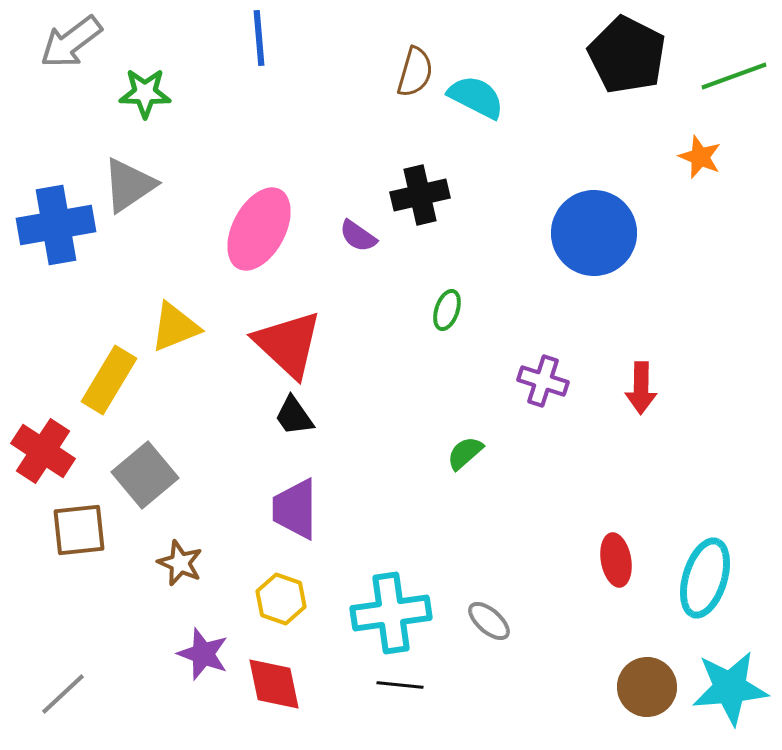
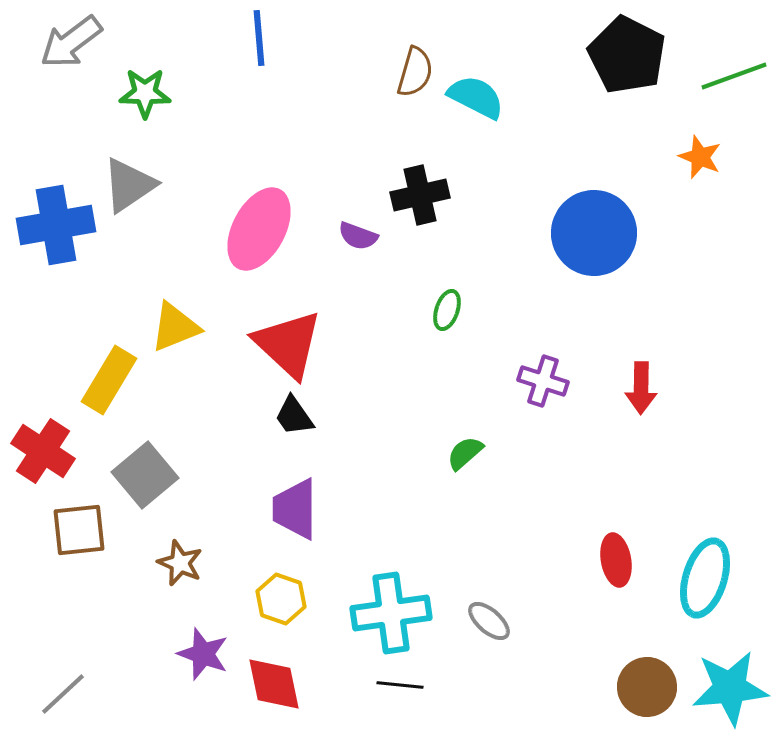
purple semicircle: rotated 15 degrees counterclockwise
